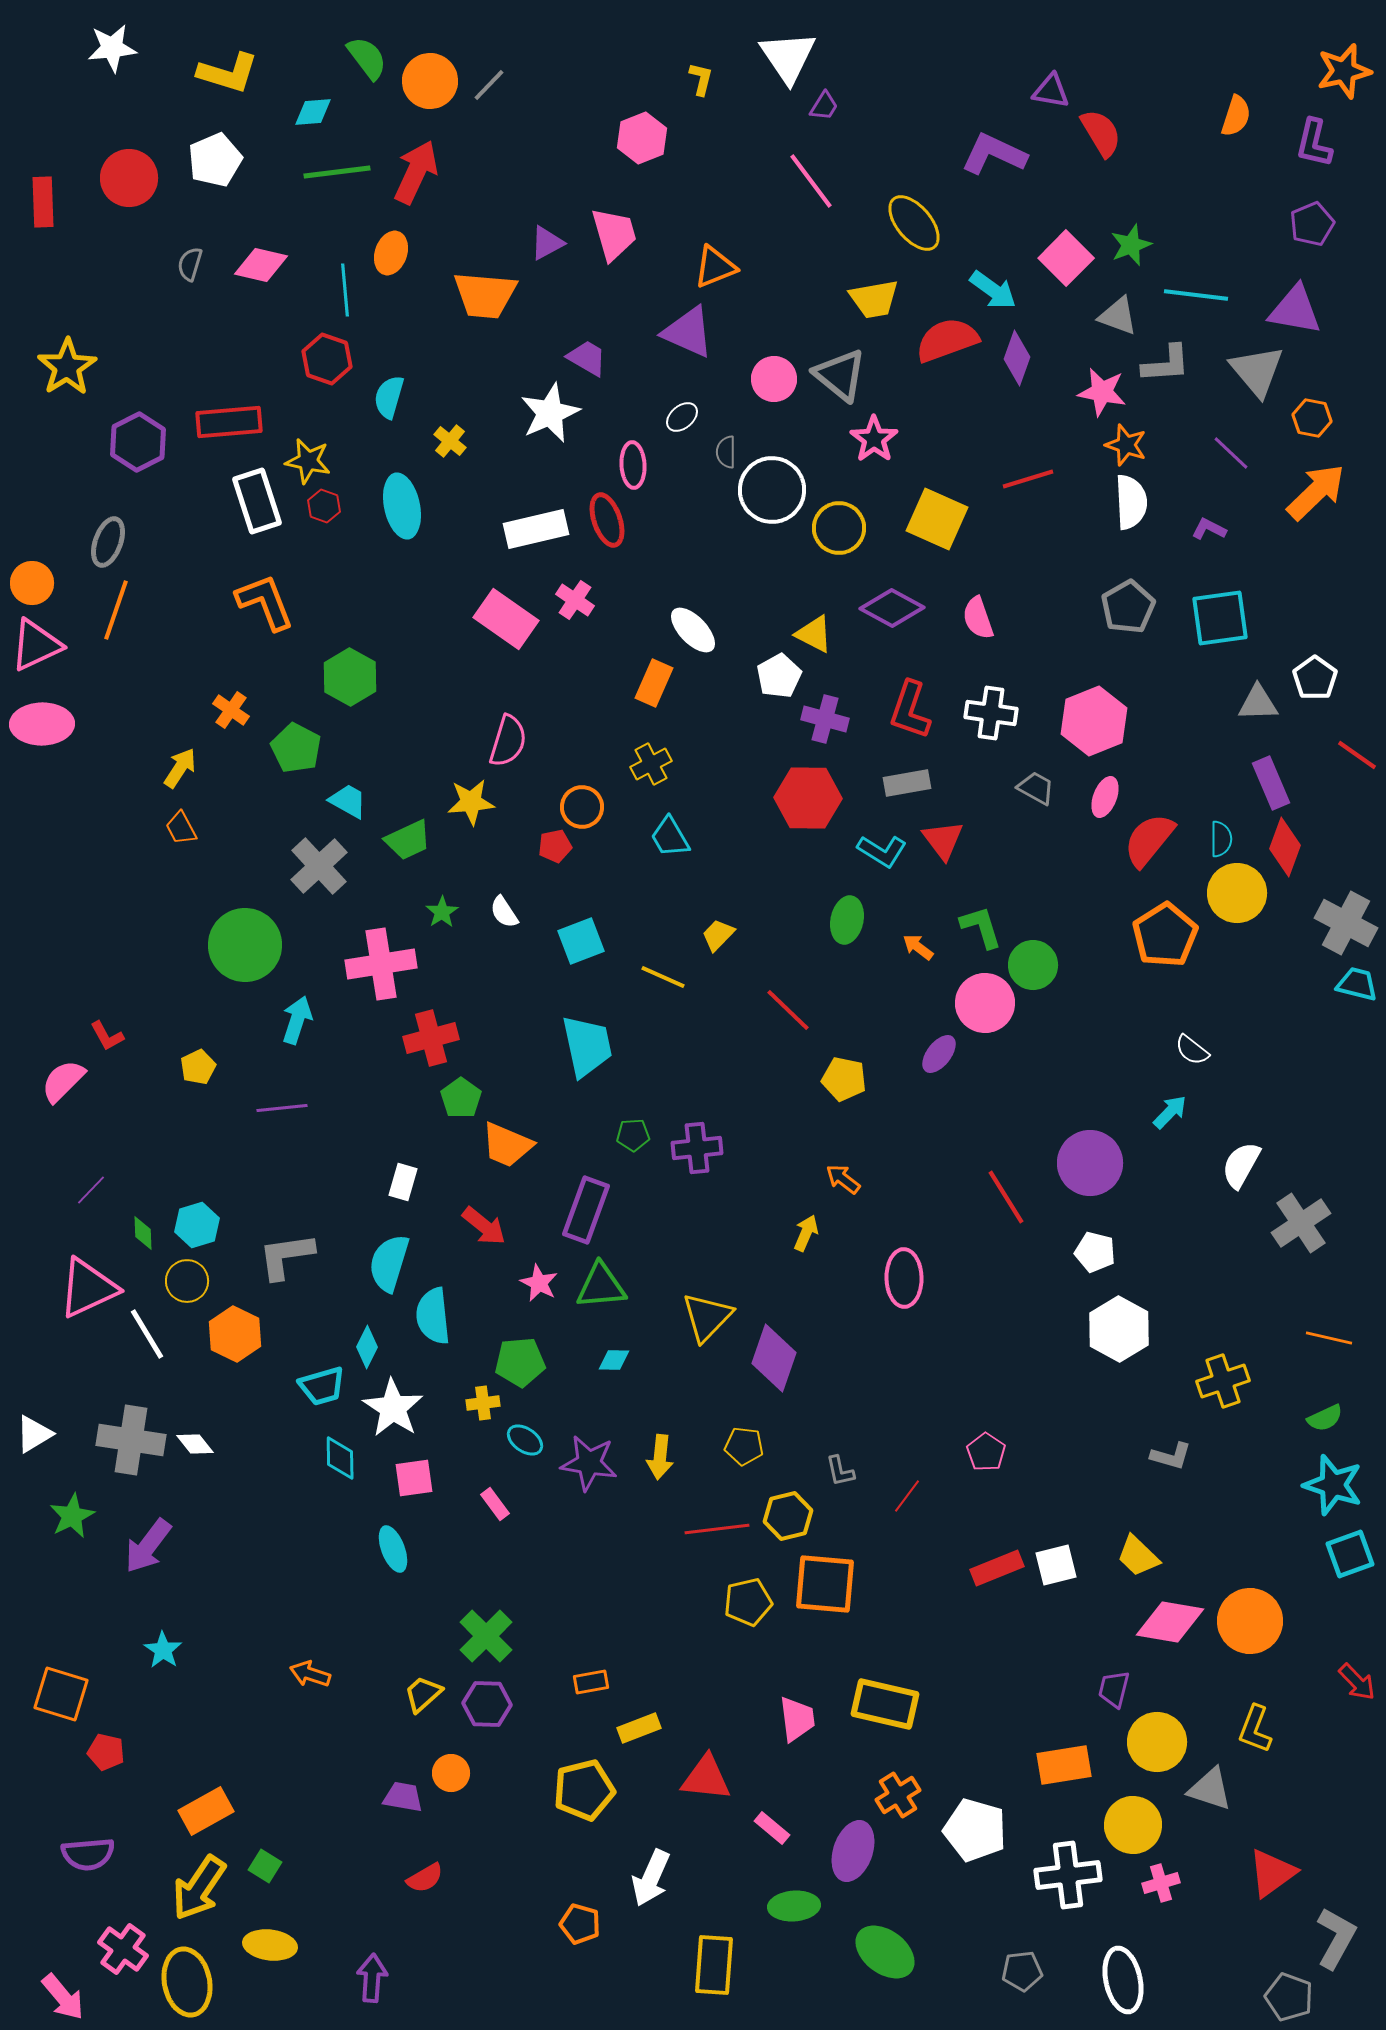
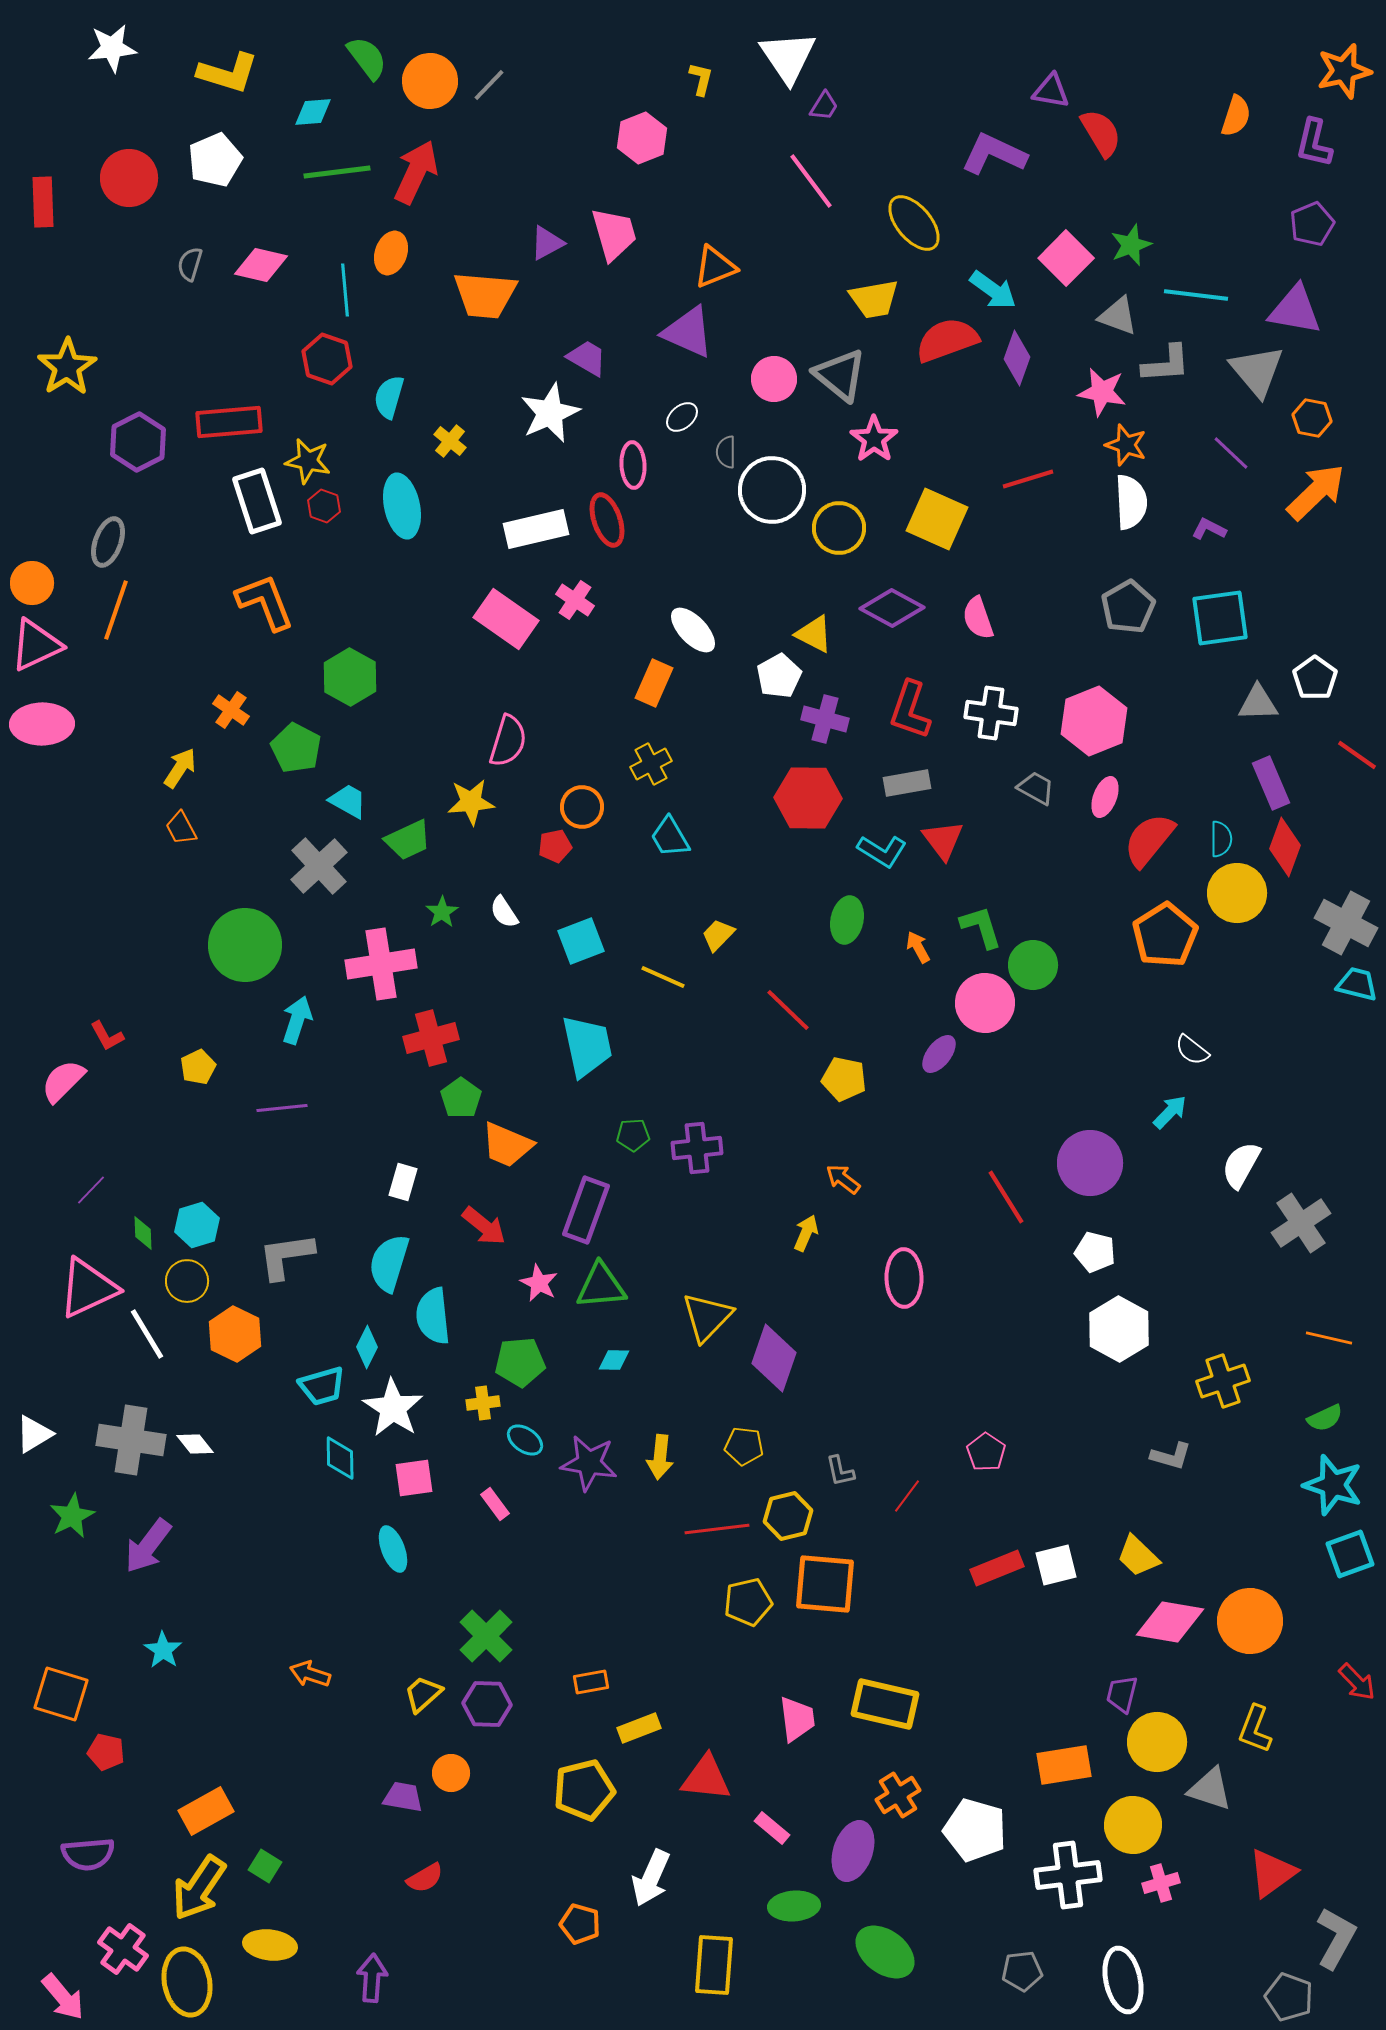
orange arrow at (918, 947): rotated 24 degrees clockwise
purple trapezoid at (1114, 1689): moved 8 px right, 5 px down
